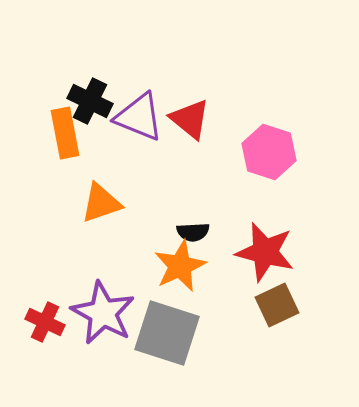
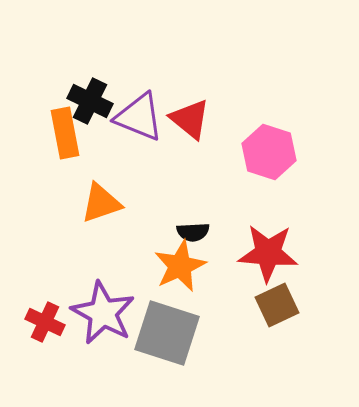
red star: moved 3 px right, 1 px down; rotated 10 degrees counterclockwise
